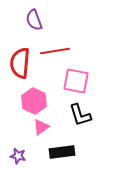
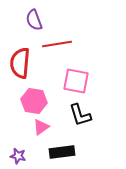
red line: moved 2 px right, 7 px up
pink hexagon: rotated 15 degrees counterclockwise
